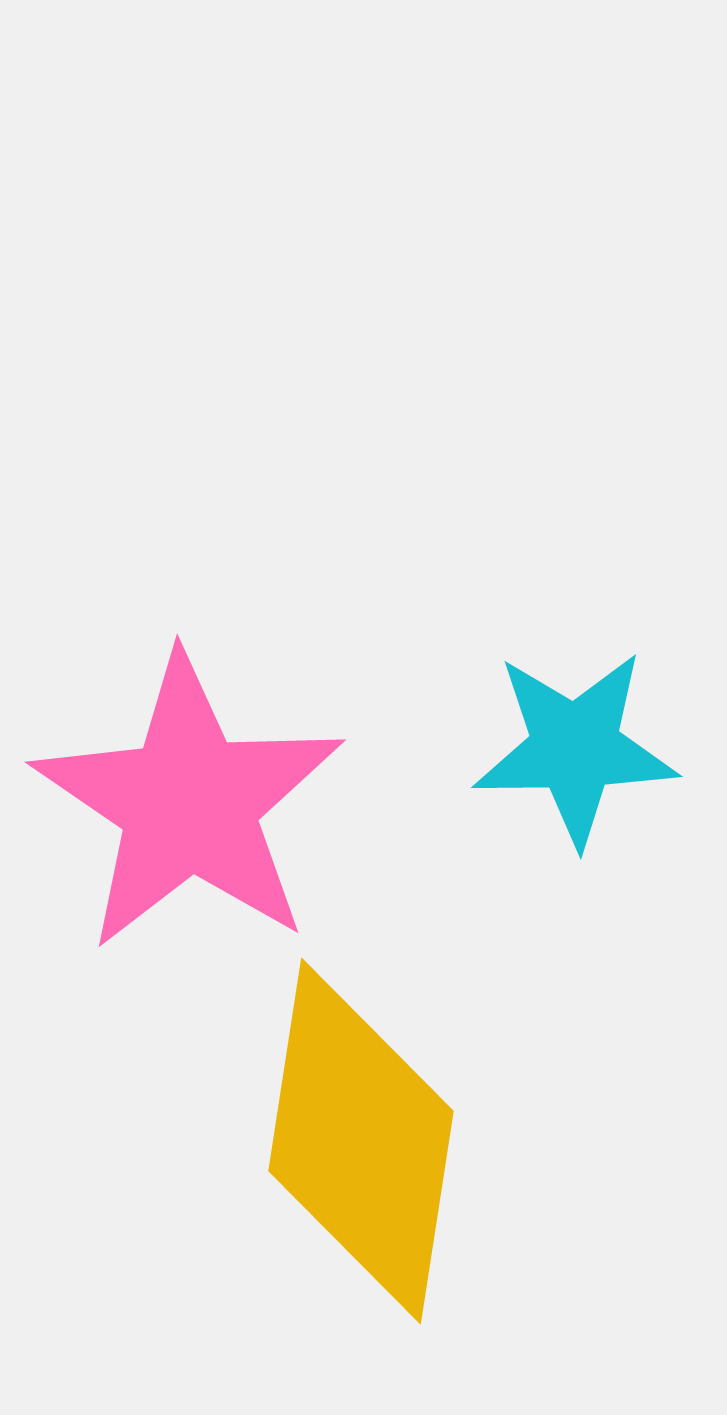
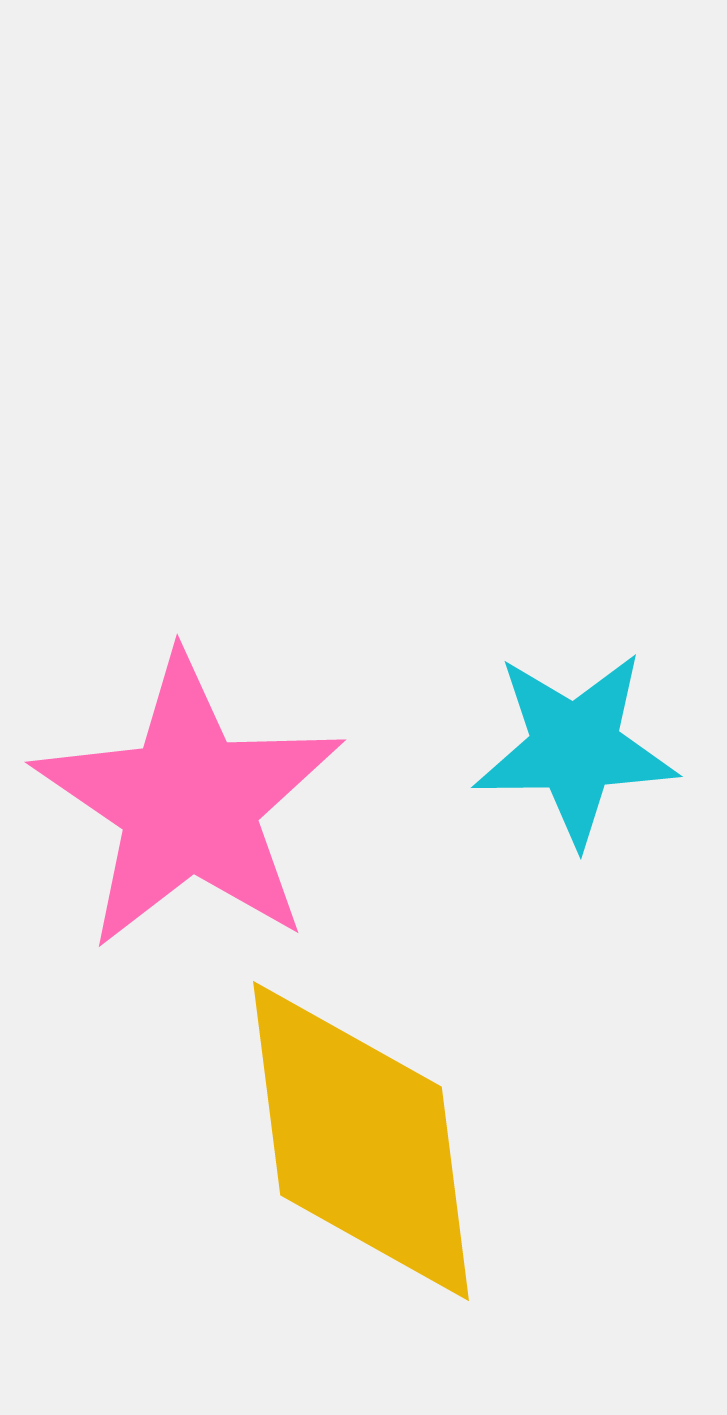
yellow diamond: rotated 16 degrees counterclockwise
